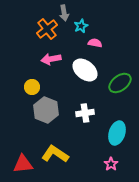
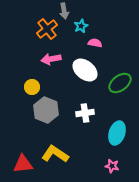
gray arrow: moved 2 px up
pink star: moved 1 px right, 2 px down; rotated 24 degrees counterclockwise
